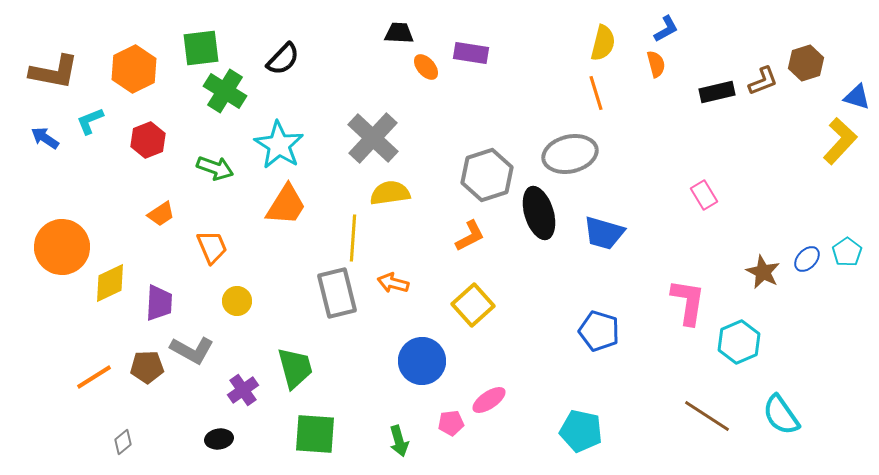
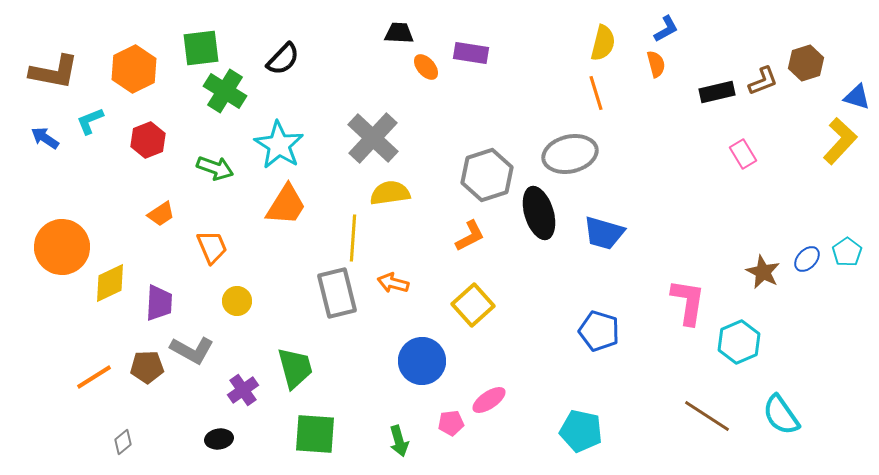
pink rectangle at (704, 195): moved 39 px right, 41 px up
